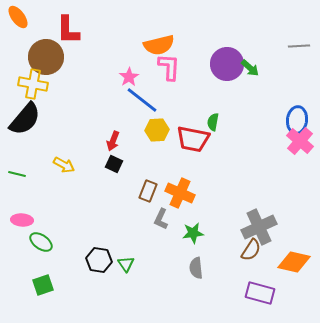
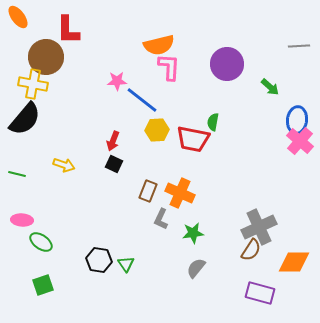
green arrow: moved 20 px right, 19 px down
pink star: moved 12 px left, 4 px down; rotated 30 degrees clockwise
yellow arrow: rotated 10 degrees counterclockwise
orange diamond: rotated 12 degrees counterclockwise
gray semicircle: rotated 45 degrees clockwise
